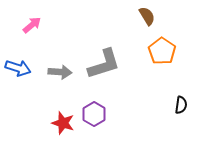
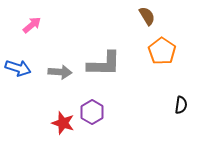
gray L-shape: rotated 18 degrees clockwise
purple hexagon: moved 2 px left, 2 px up
